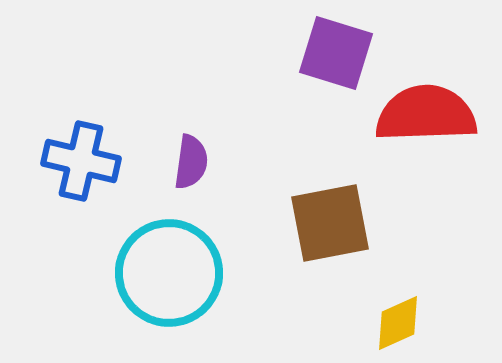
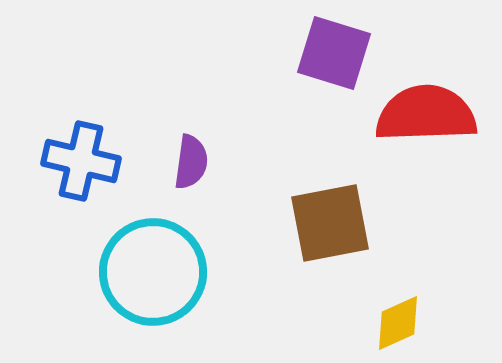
purple square: moved 2 px left
cyan circle: moved 16 px left, 1 px up
